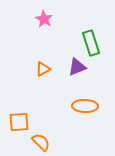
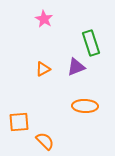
purple triangle: moved 1 px left
orange semicircle: moved 4 px right, 1 px up
